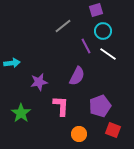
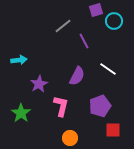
cyan circle: moved 11 px right, 10 px up
purple line: moved 2 px left, 5 px up
white line: moved 15 px down
cyan arrow: moved 7 px right, 3 px up
purple star: moved 2 px down; rotated 18 degrees counterclockwise
pink L-shape: rotated 10 degrees clockwise
red square: rotated 21 degrees counterclockwise
orange circle: moved 9 px left, 4 px down
